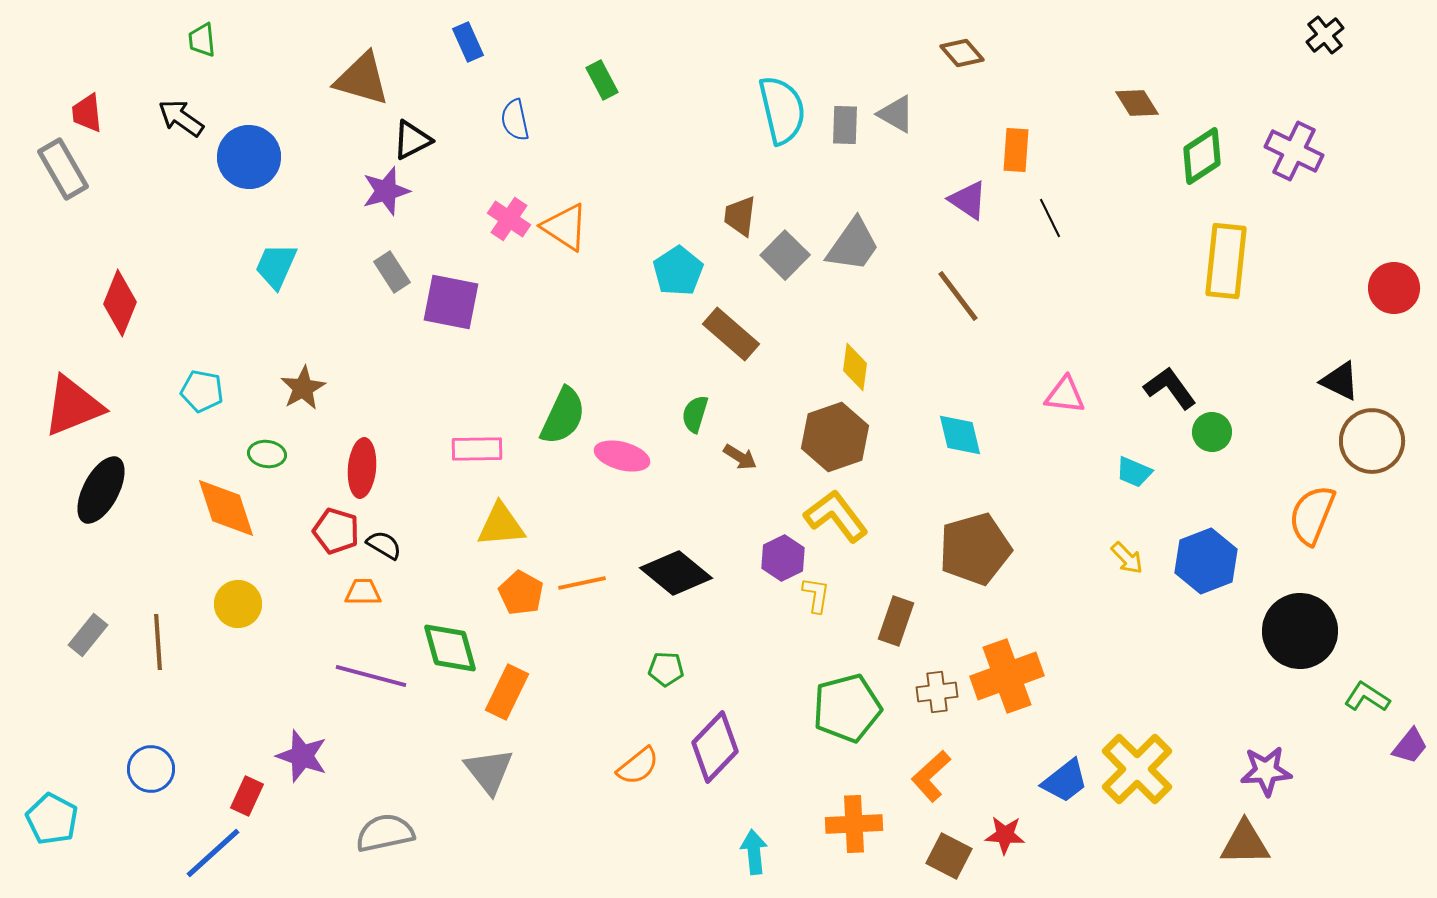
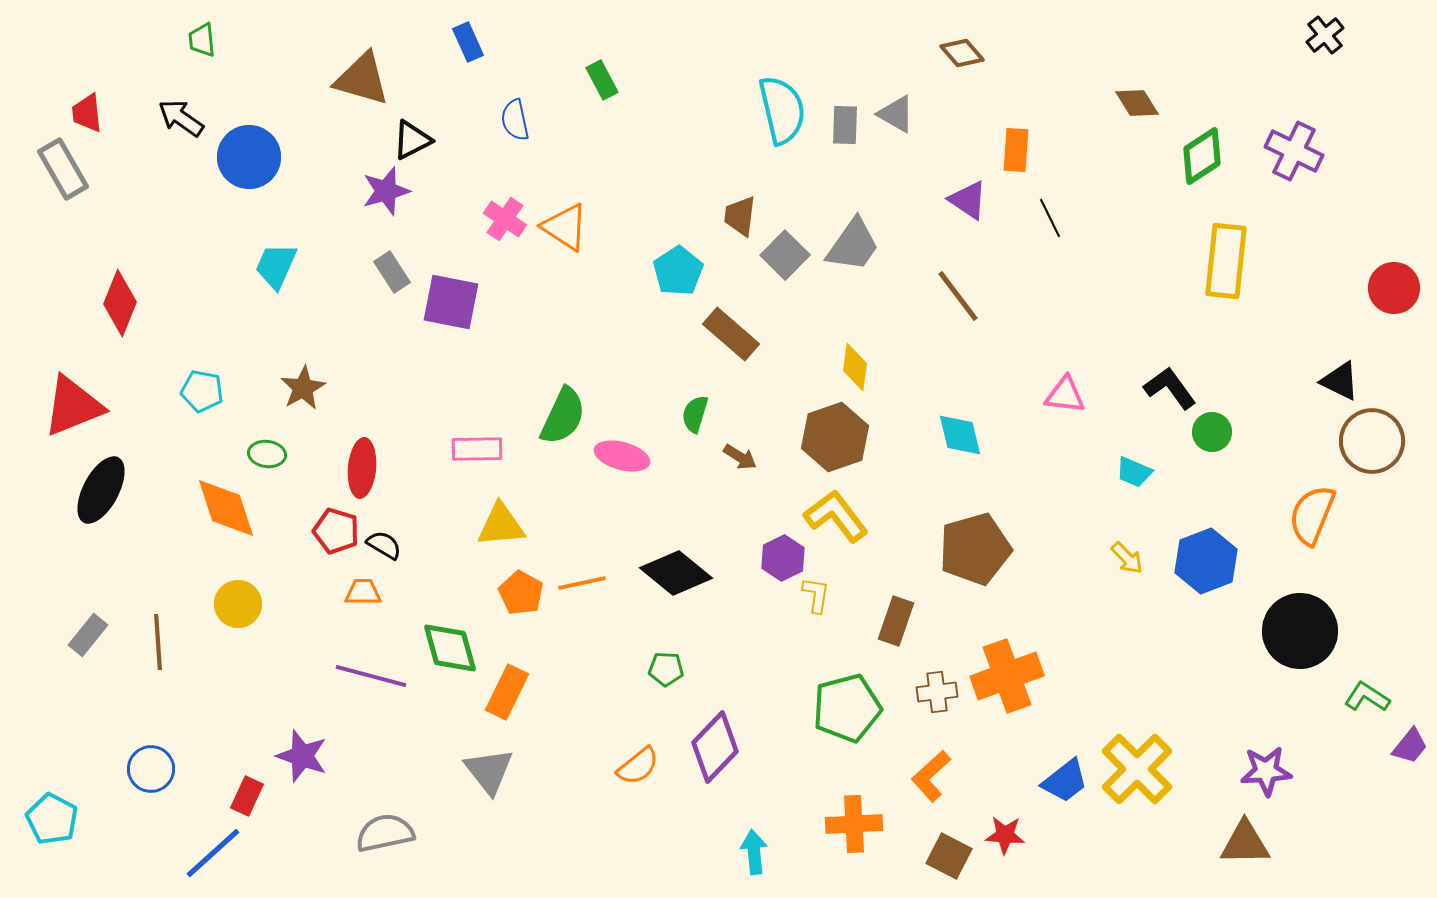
pink cross at (509, 219): moved 4 px left
